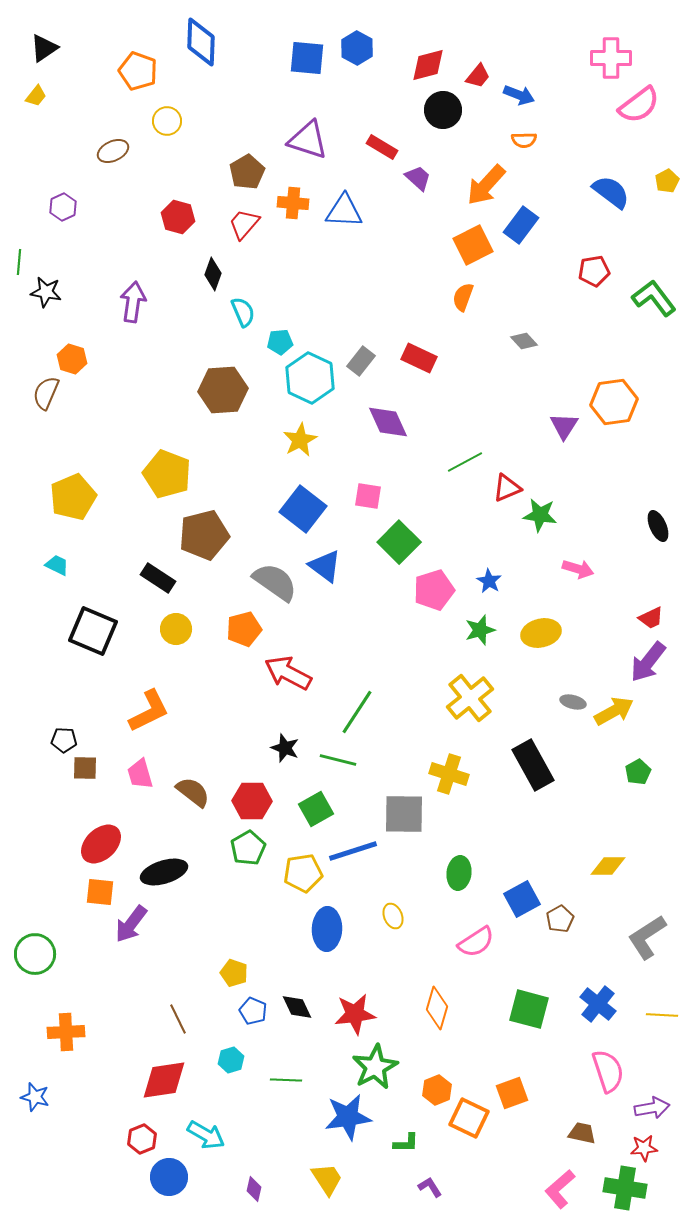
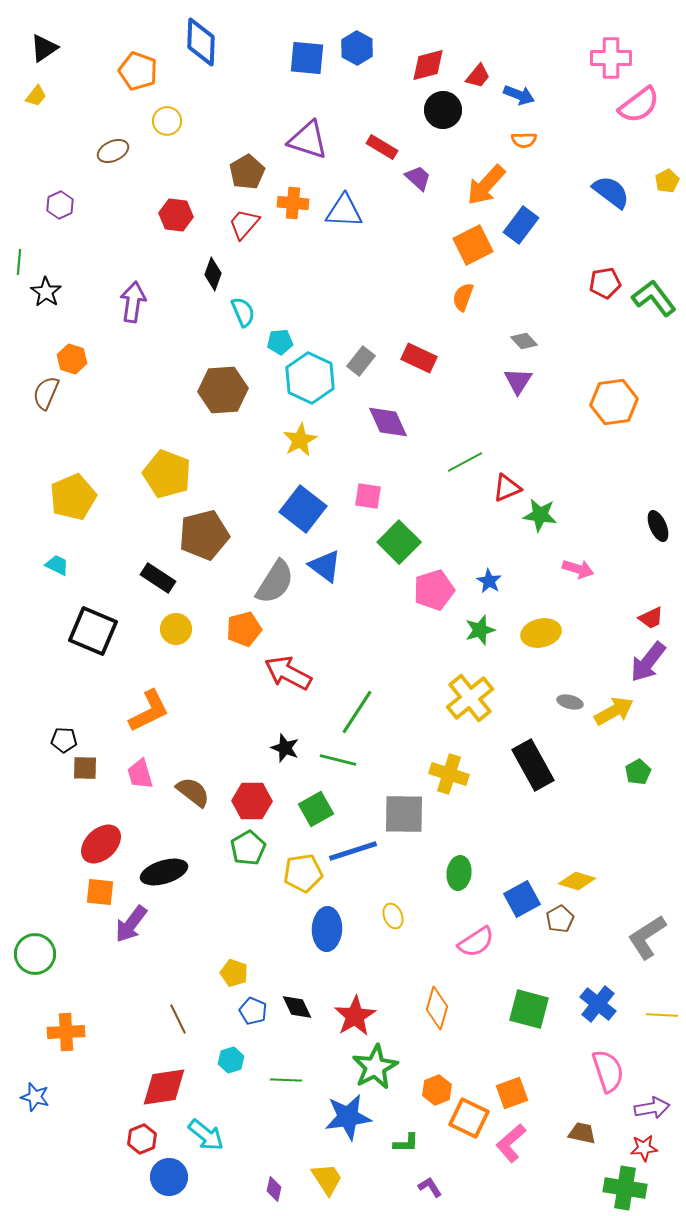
purple hexagon at (63, 207): moved 3 px left, 2 px up
red hexagon at (178, 217): moved 2 px left, 2 px up; rotated 8 degrees counterclockwise
red pentagon at (594, 271): moved 11 px right, 12 px down
black star at (46, 292): rotated 24 degrees clockwise
purple triangle at (564, 426): moved 46 px left, 45 px up
gray semicircle at (275, 582): rotated 87 degrees clockwise
gray ellipse at (573, 702): moved 3 px left
yellow diamond at (608, 866): moved 31 px left, 15 px down; rotated 18 degrees clockwise
red star at (355, 1014): moved 2 px down; rotated 24 degrees counterclockwise
red diamond at (164, 1080): moved 7 px down
cyan arrow at (206, 1135): rotated 9 degrees clockwise
purple diamond at (254, 1189): moved 20 px right
pink L-shape at (560, 1189): moved 49 px left, 46 px up
